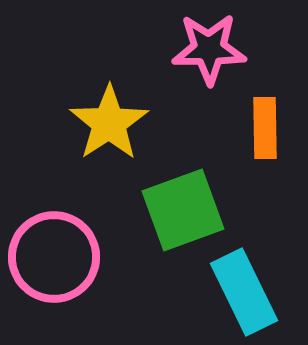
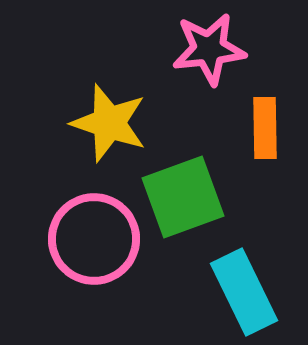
pink star: rotated 6 degrees counterclockwise
yellow star: rotated 20 degrees counterclockwise
green square: moved 13 px up
pink circle: moved 40 px right, 18 px up
